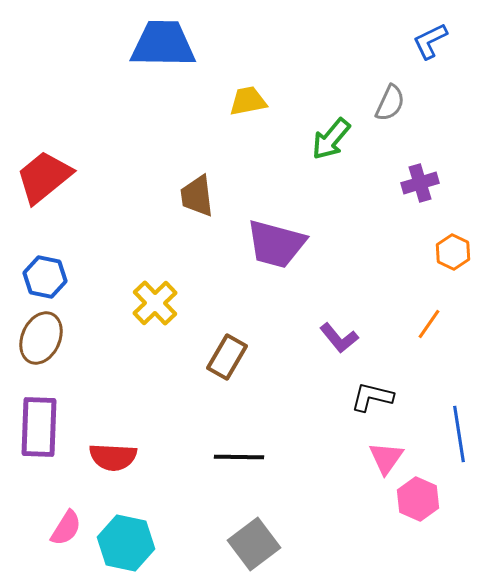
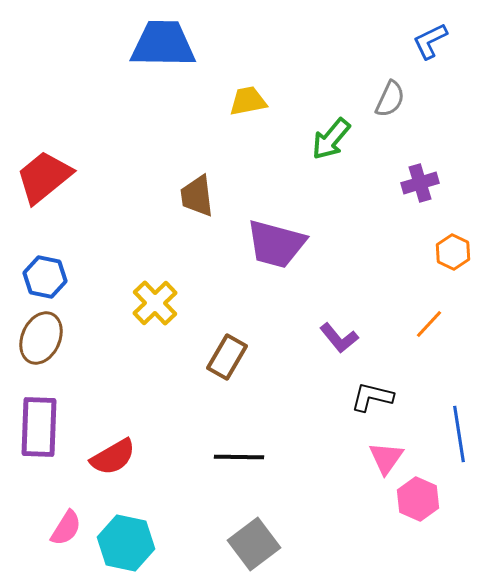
gray semicircle: moved 4 px up
orange line: rotated 8 degrees clockwise
red semicircle: rotated 33 degrees counterclockwise
